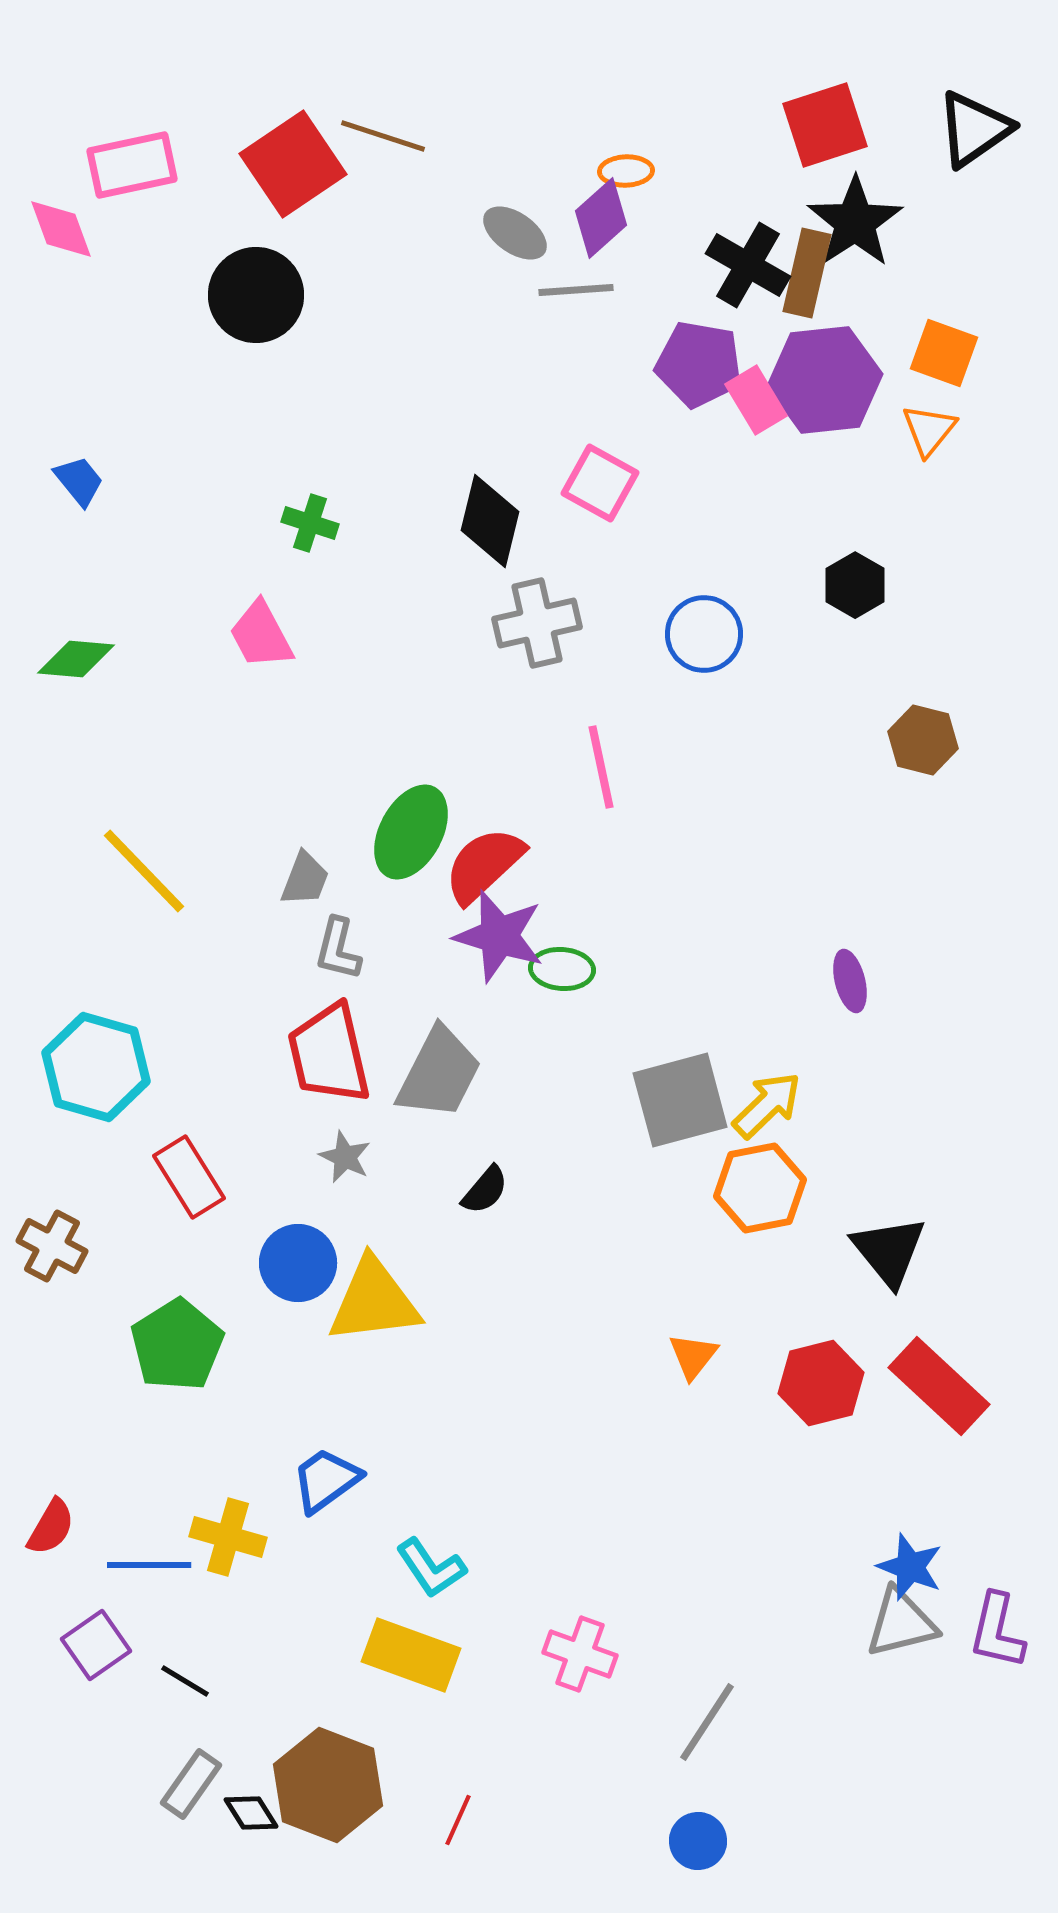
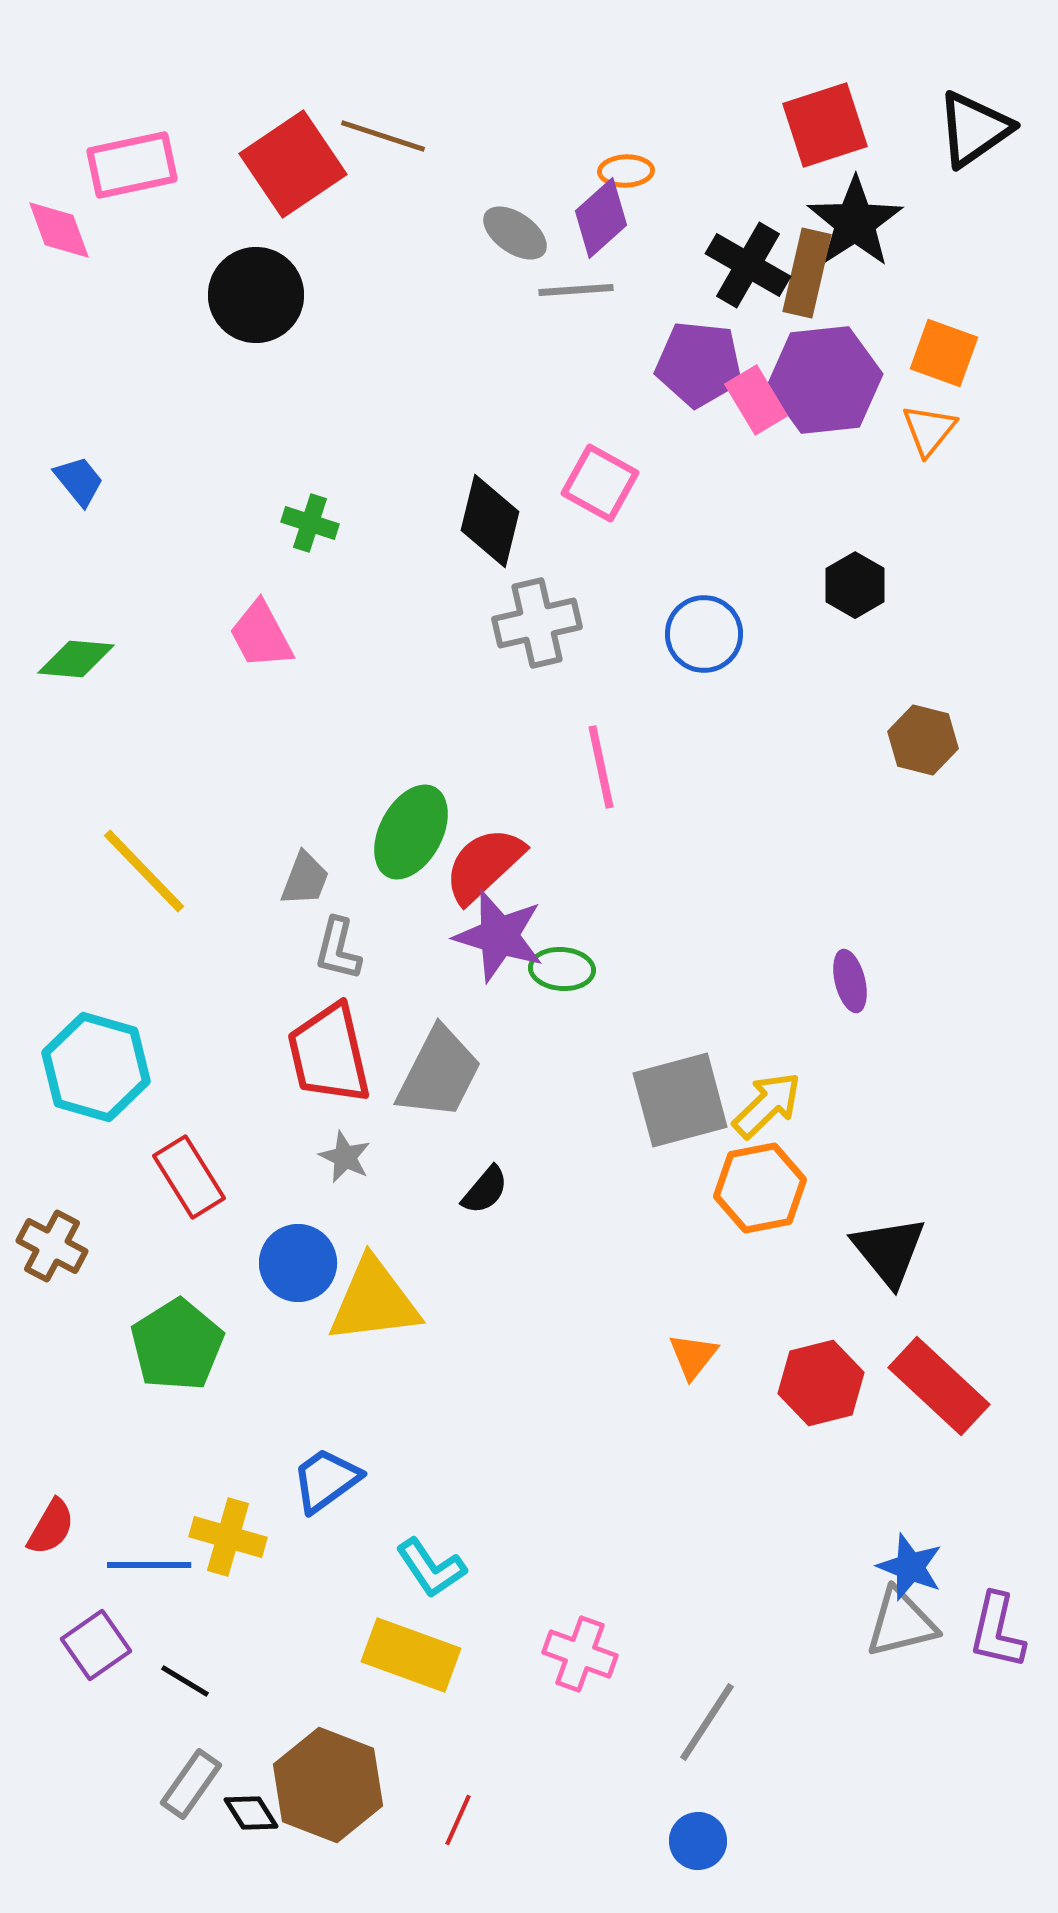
pink diamond at (61, 229): moved 2 px left, 1 px down
purple pentagon at (699, 364): rotated 4 degrees counterclockwise
